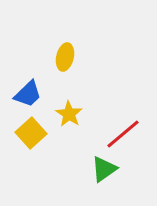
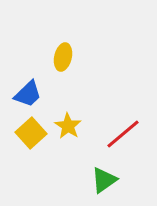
yellow ellipse: moved 2 px left
yellow star: moved 1 px left, 12 px down
green triangle: moved 11 px down
